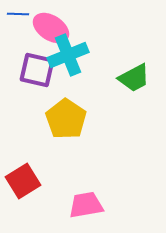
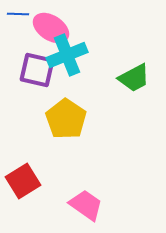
cyan cross: moved 1 px left
pink trapezoid: rotated 45 degrees clockwise
